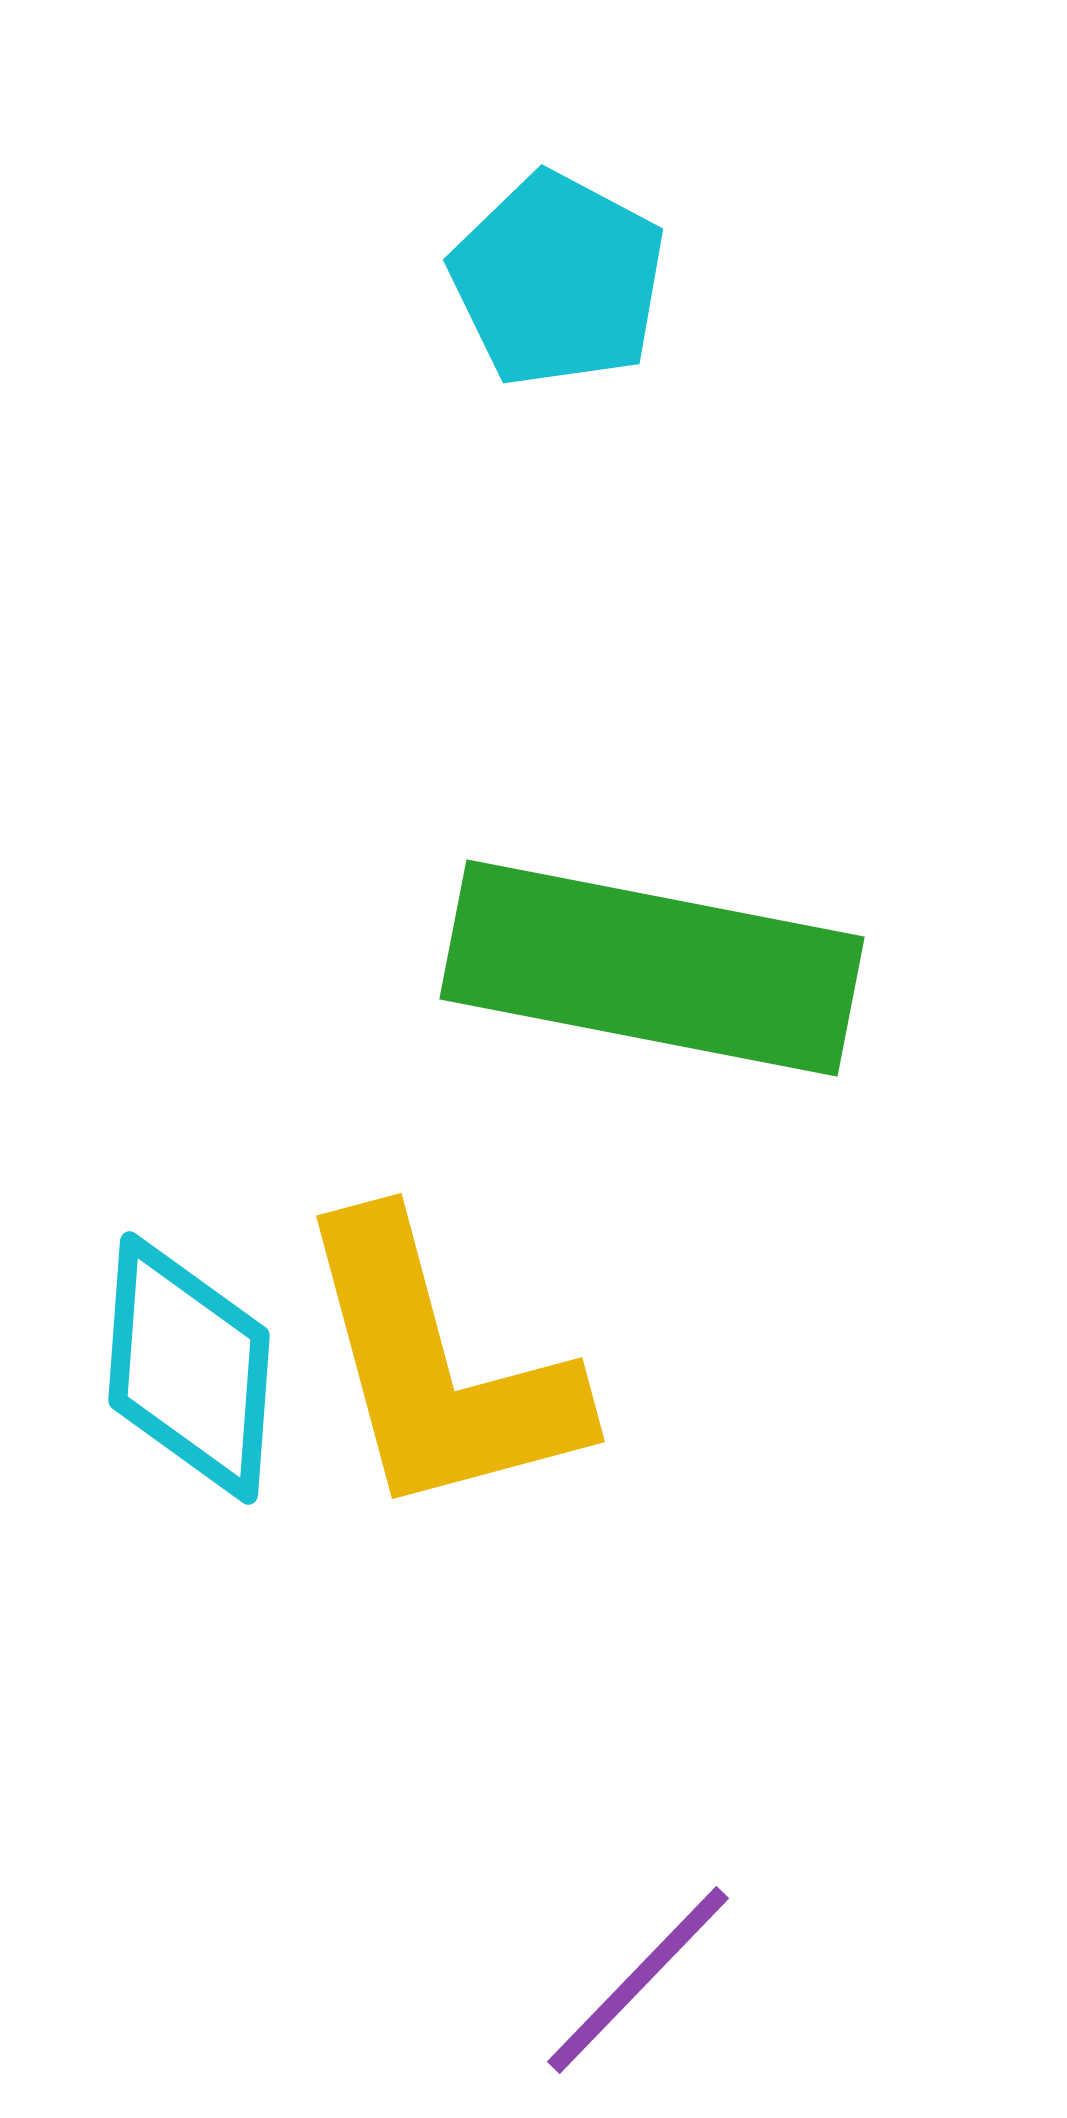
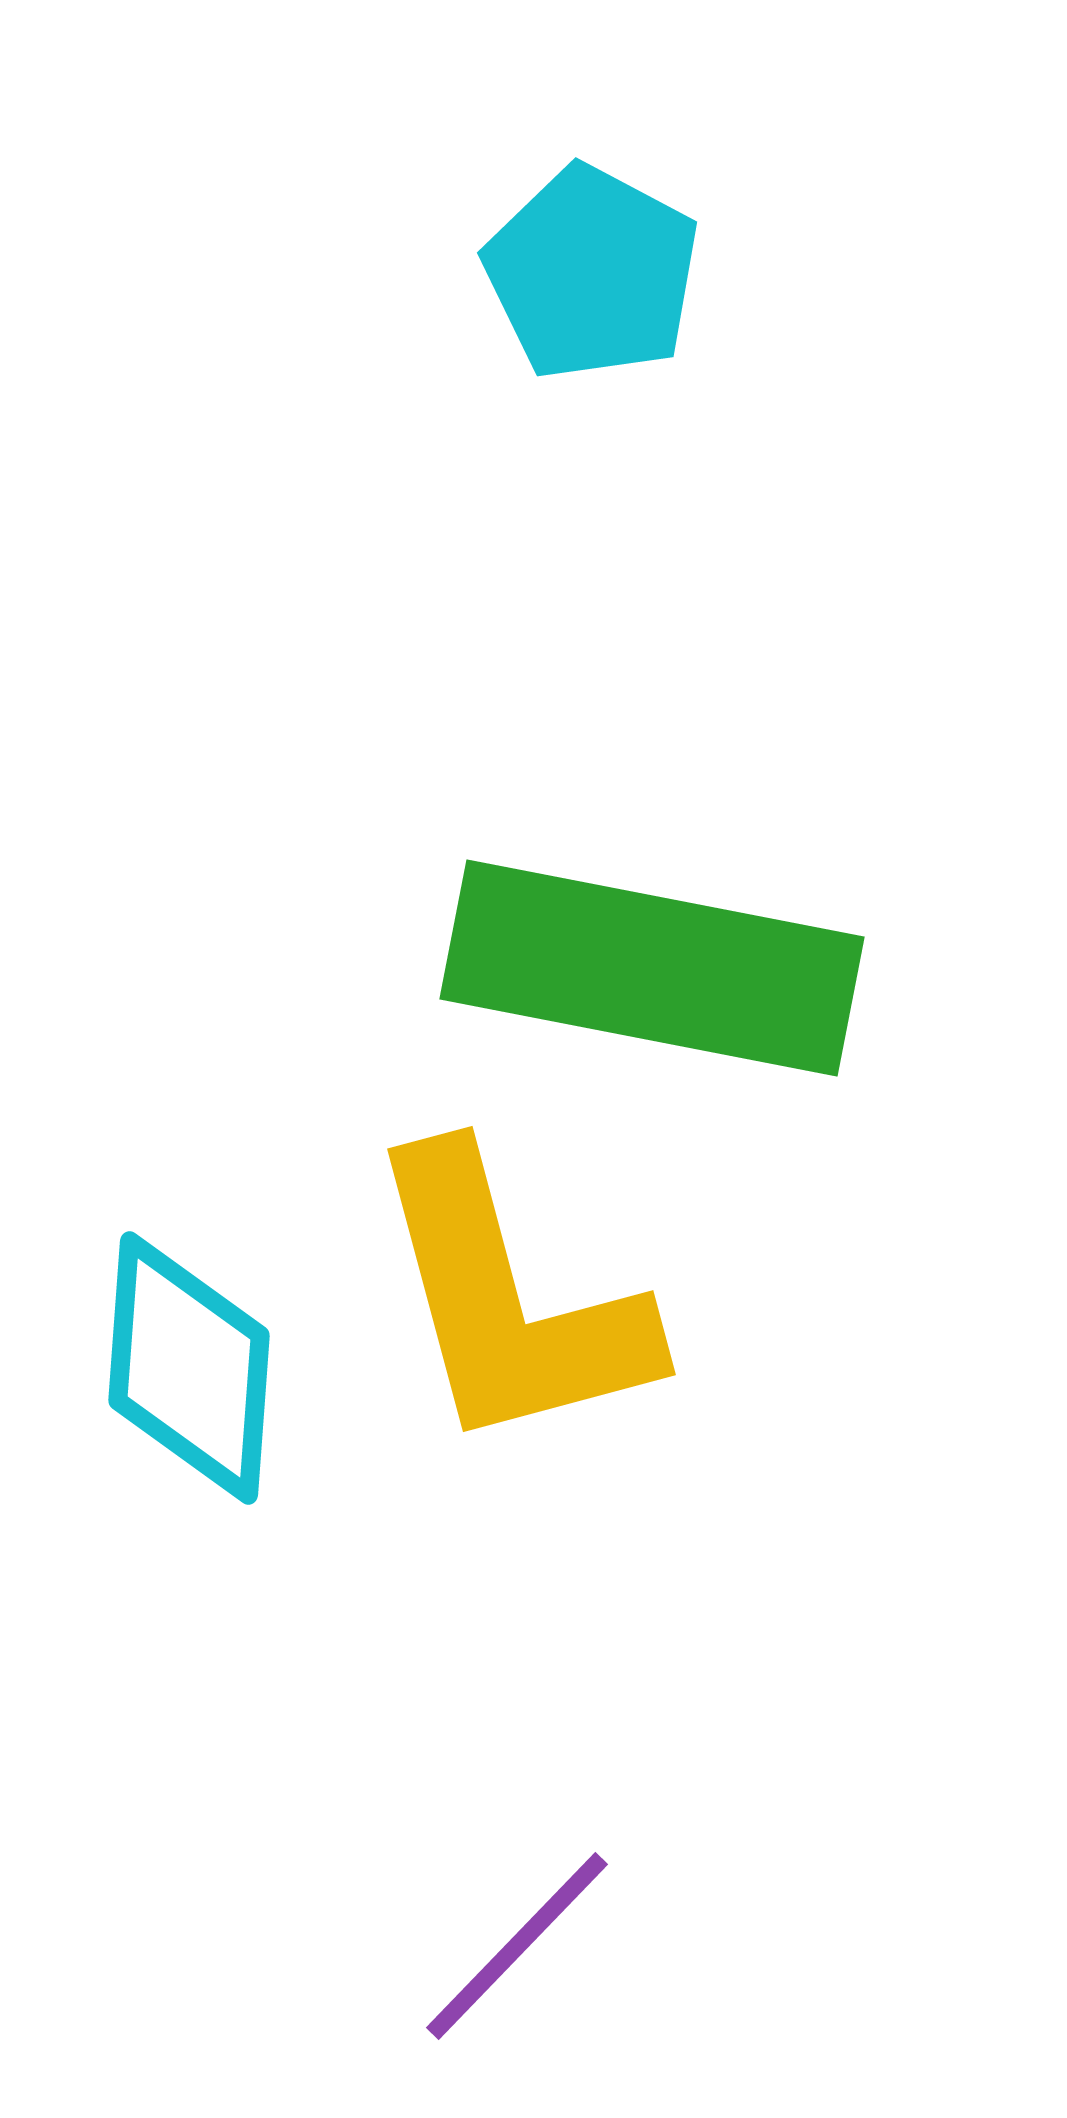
cyan pentagon: moved 34 px right, 7 px up
yellow L-shape: moved 71 px right, 67 px up
purple line: moved 121 px left, 34 px up
